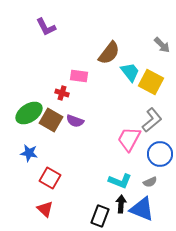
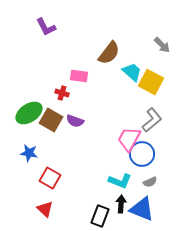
cyan trapezoid: moved 2 px right; rotated 10 degrees counterclockwise
blue circle: moved 18 px left
